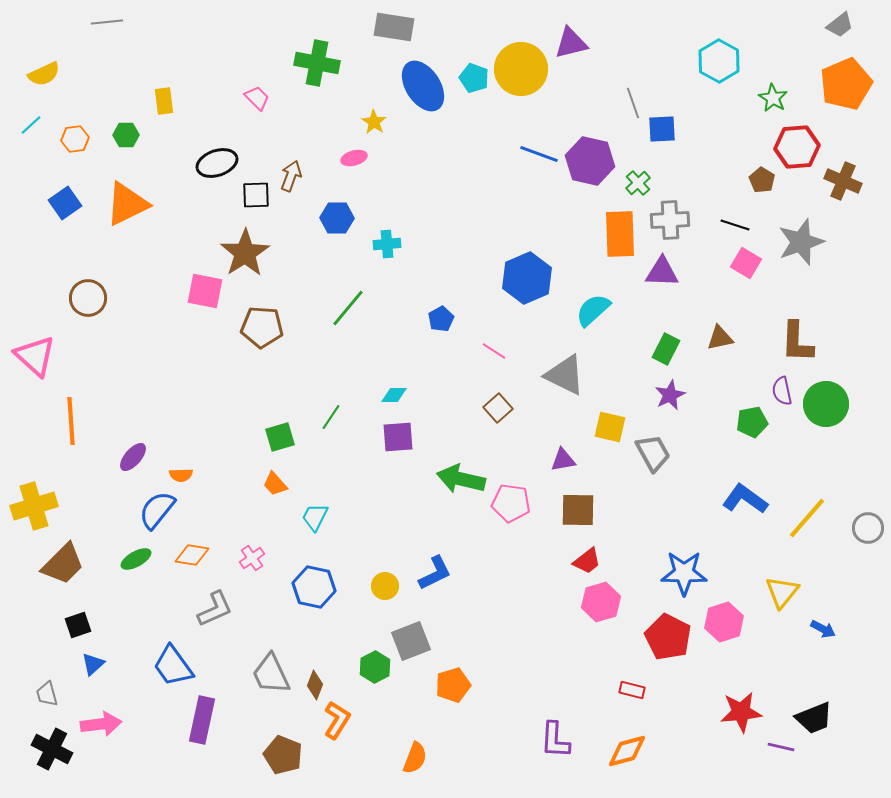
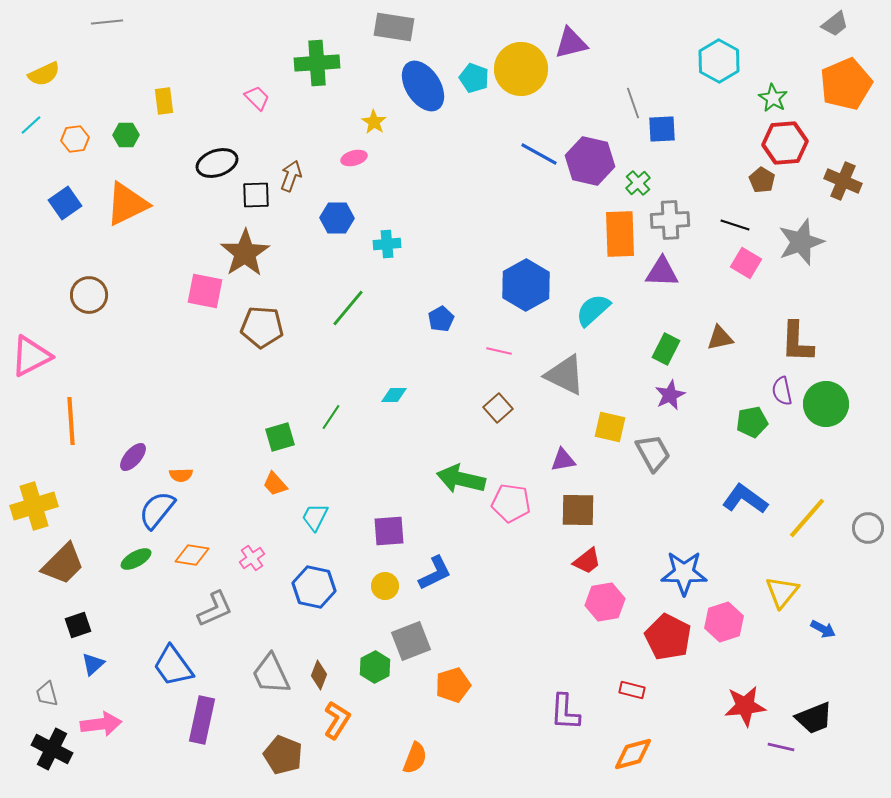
gray trapezoid at (840, 25): moved 5 px left, 1 px up
green cross at (317, 63): rotated 15 degrees counterclockwise
red hexagon at (797, 147): moved 12 px left, 4 px up
blue line at (539, 154): rotated 9 degrees clockwise
blue hexagon at (527, 278): moved 1 px left, 7 px down; rotated 6 degrees counterclockwise
brown circle at (88, 298): moved 1 px right, 3 px up
pink line at (494, 351): moved 5 px right; rotated 20 degrees counterclockwise
pink triangle at (35, 356): moved 4 px left; rotated 51 degrees clockwise
purple square at (398, 437): moved 9 px left, 94 px down
pink hexagon at (601, 602): moved 4 px right; rotated 6 degrees clockwise
brown diamond at (315, 685): moved 4 px right, 10 px up
red star at (741, 712): moved 4 px right, 6 px up
purple L-shape at (555, 740): moved 10 px right, 28 px up
orange diamond at (627, 751): moved 6 px right, 3 px down
